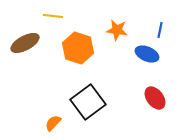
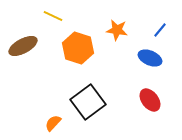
yellow line: rotated 18 degrees clockwise
blue line: rotated 28 degrees clockwise
brown ellipse: moved 2 px left, 3 px down
blue ellipse: moved 3 px right, 4 px down
red ellipse: moved 5 px left, 2 px down
